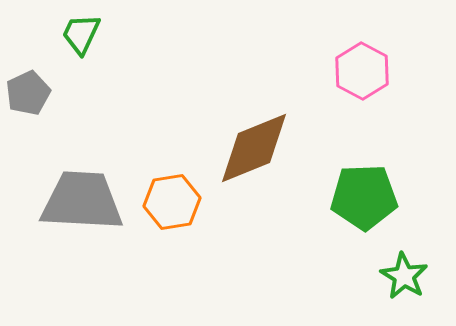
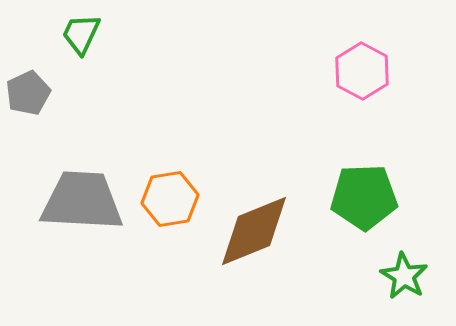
brown diamond: moved 83 px down
orange hexagon: moved 2 px left, 3 px up
